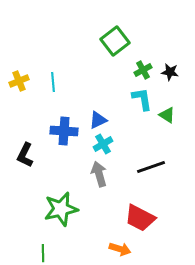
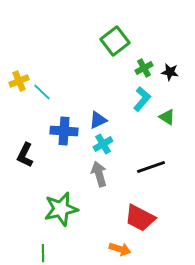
green cross: moved 1 px right, 2 px up
cyan line: moved 11 px left, 10 px down; rotated 42 degrees counterclockwise
cyan L-shape: rotated 50 degrees clockwise
green triangle: moved 2 px down
